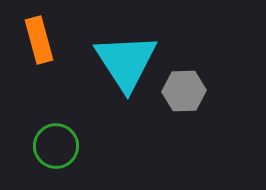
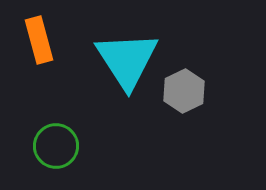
cyan triangle: moved 1 px right, 2 px up
gray hexagon: rotated 24 degrees counterclockwise
